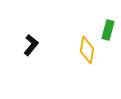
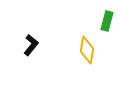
green rectangle: moved 1 px left, 9 px up
